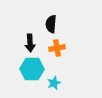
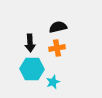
black semicircle: moved 7 px right, 3 px down; rotated 72 degrees clockwise
cyan star: moved 1 px left, 1 px up
